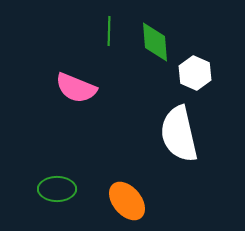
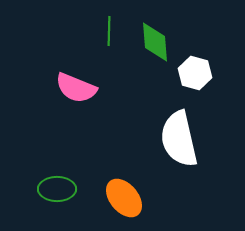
white hexagon: rotated 8 degrees counterclockwise
white semicircle: moved 5 px down
orange ellipse: moved 3 px left, 3 px up
